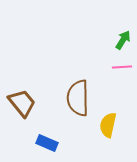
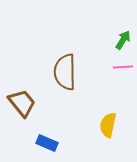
pink line: moved 1 px right
brown semicircle: moved 13 px left, 26 px up
